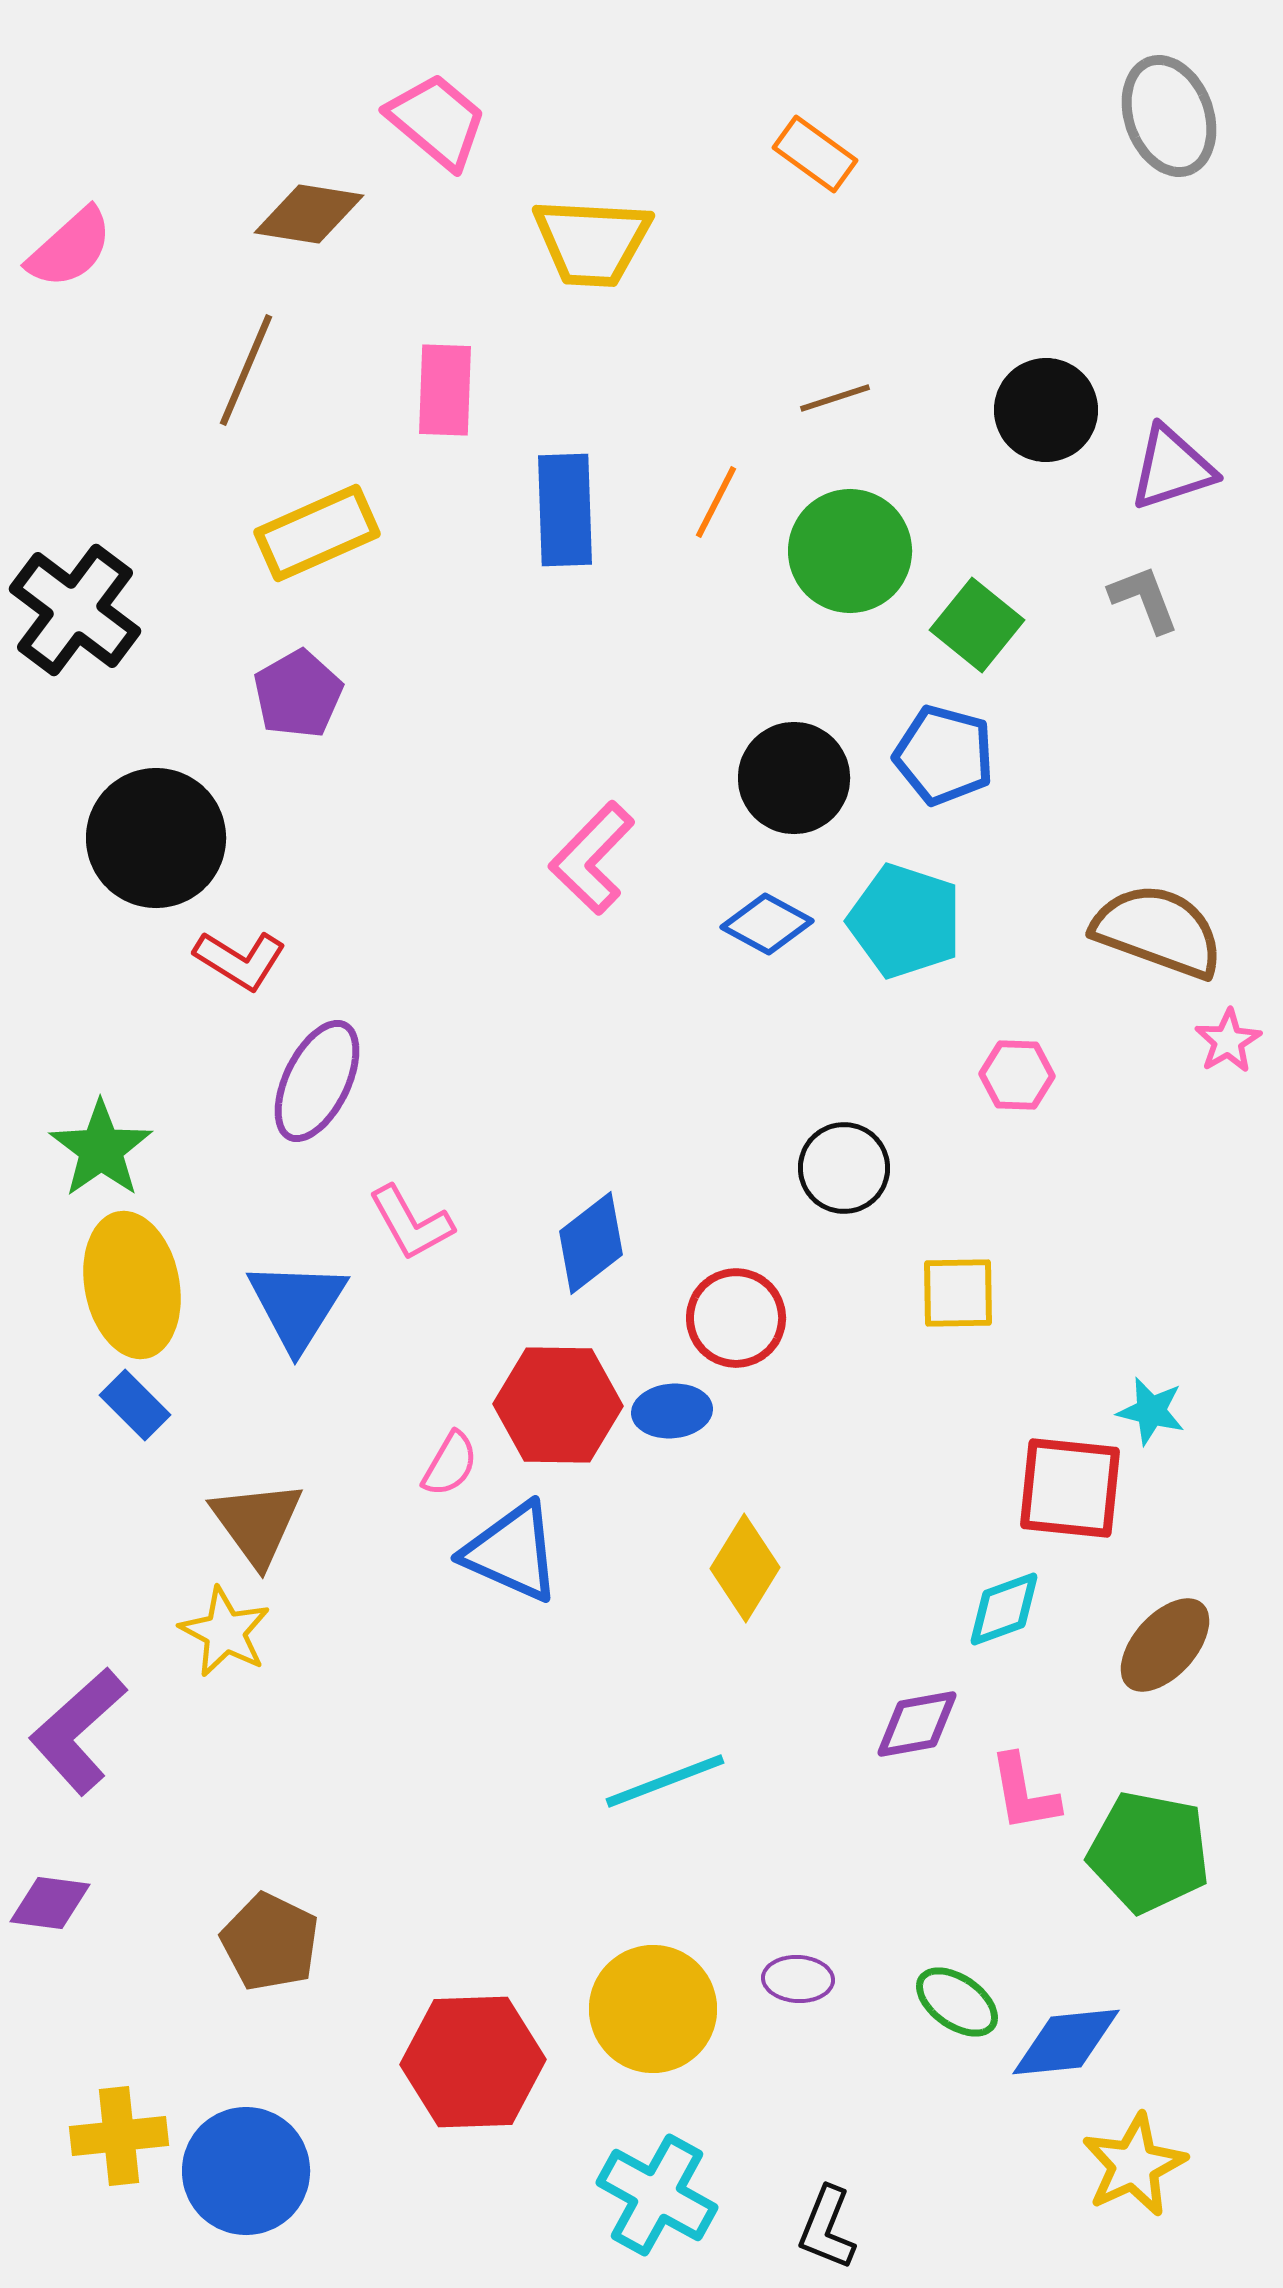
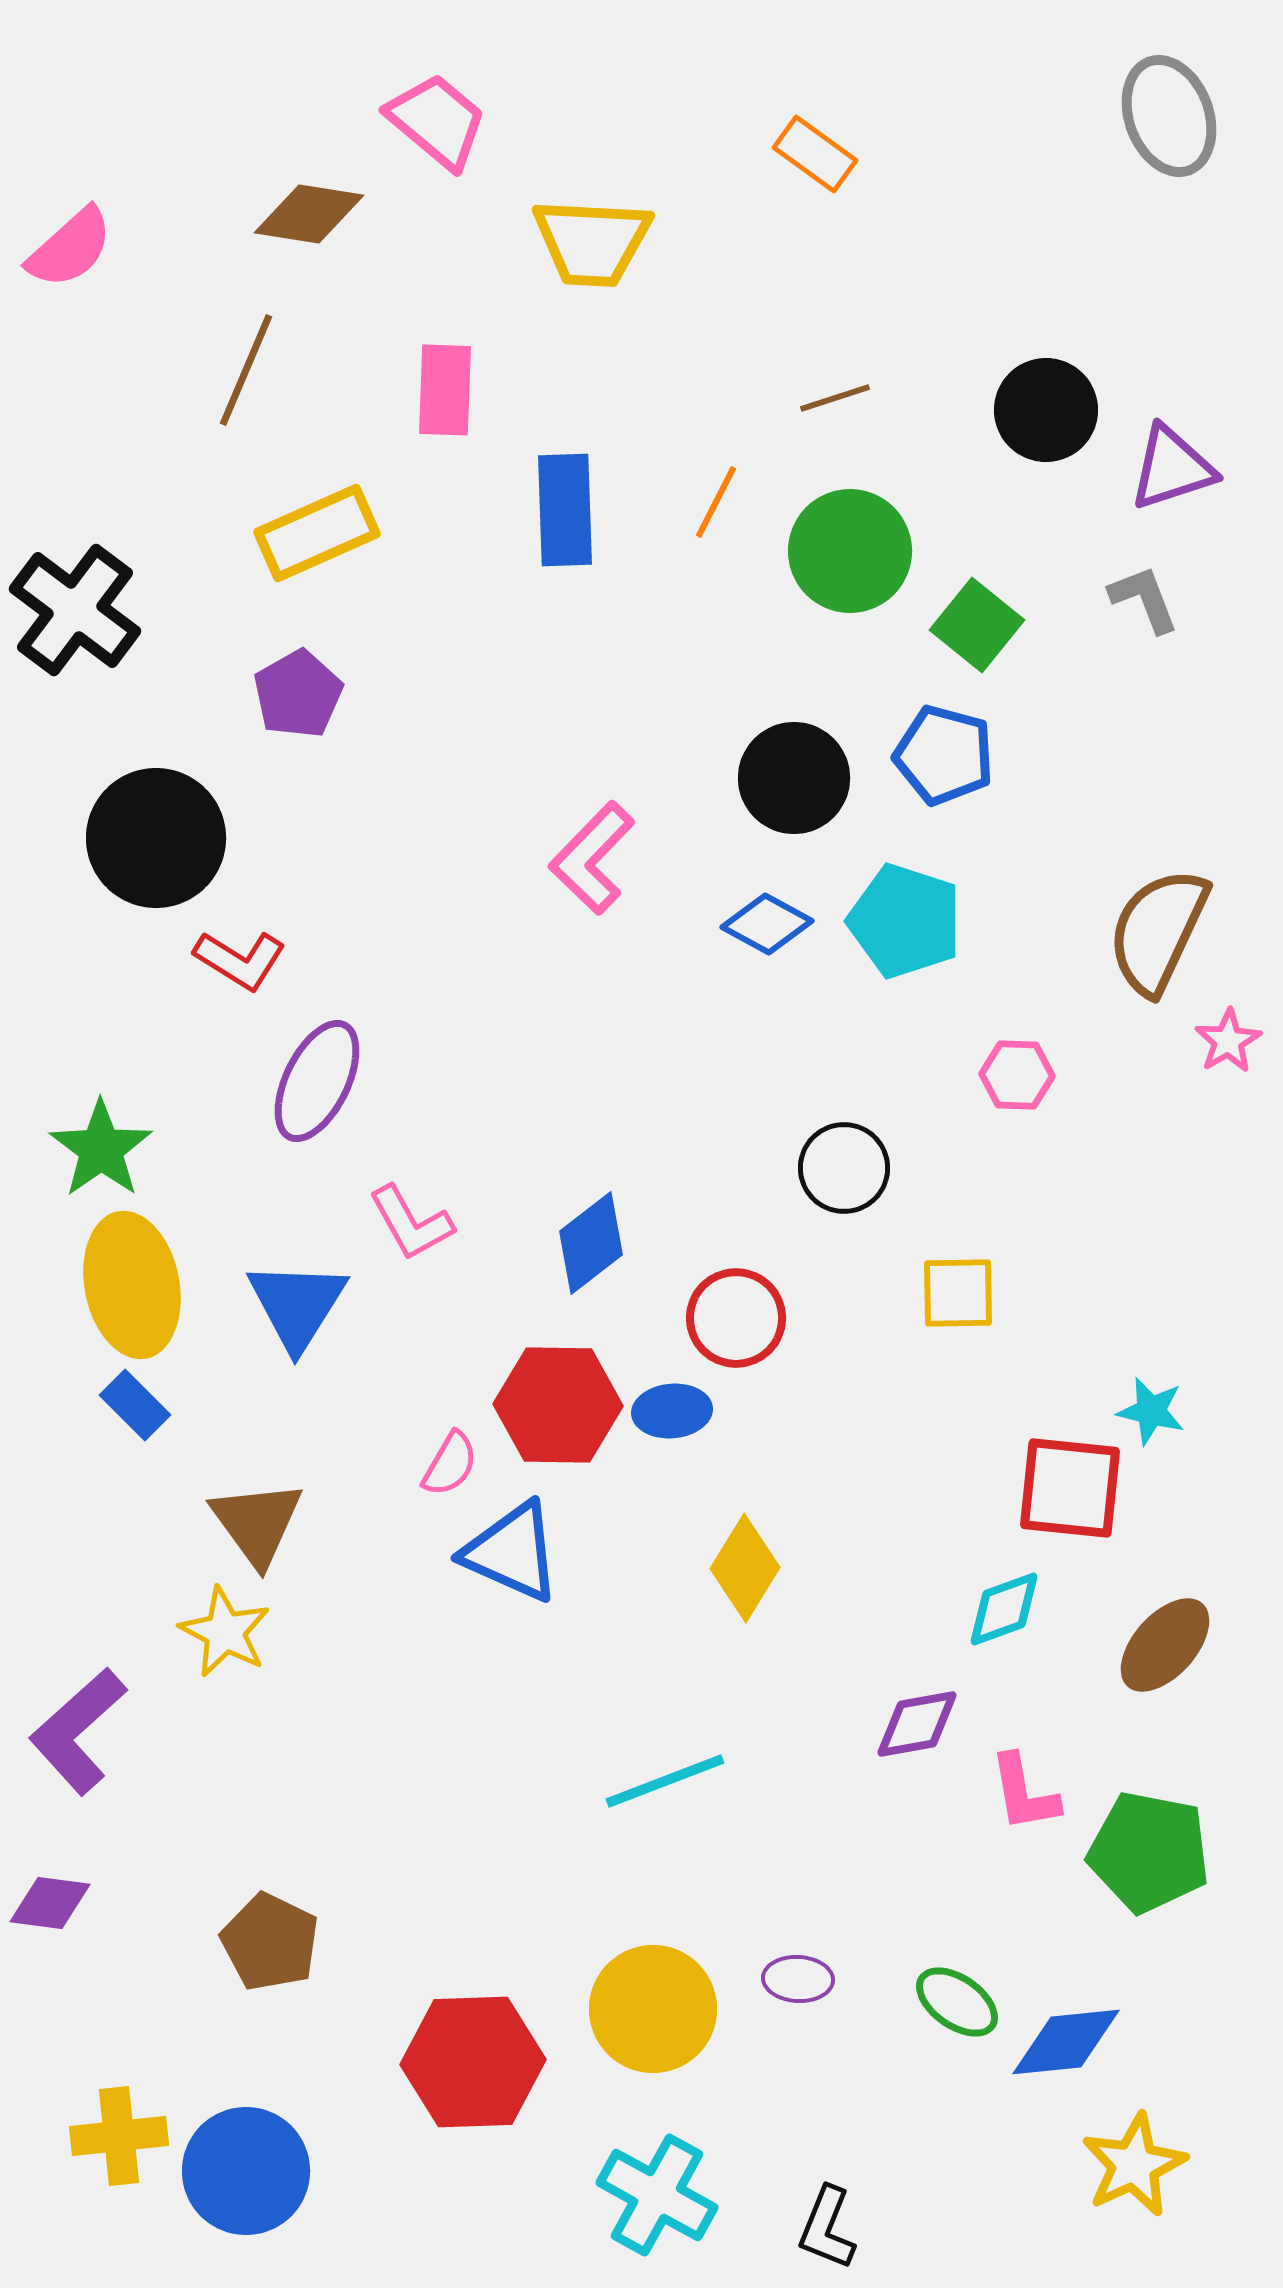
brown semicircle at (1158, 931): rotated 85 degrees counterclockwise
